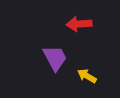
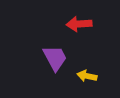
yellow arrow: rotated 18 degrees counterclockwise
